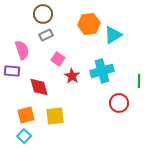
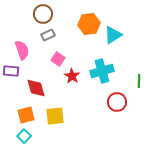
gray rectangle: moved 2 px right
purple rectangle: moved 1 px left
red diamond: moved 3 px left, 1 px down
red circle: moved 2 px left, 1 px up
